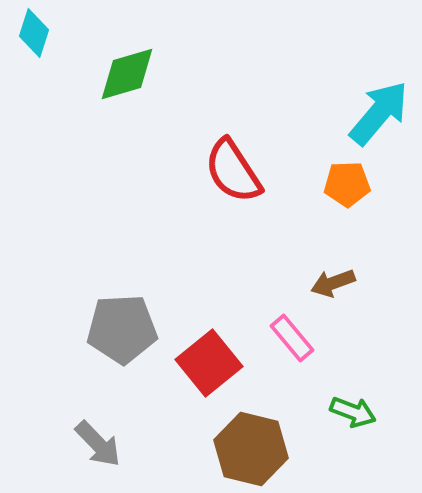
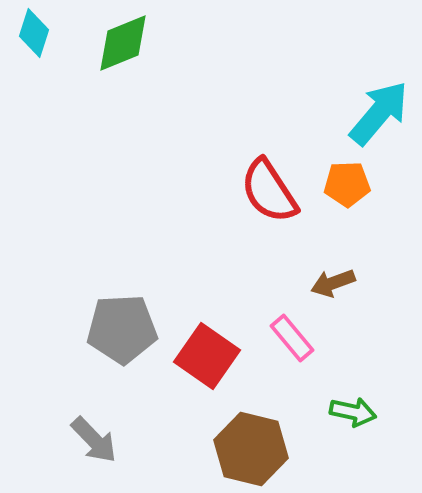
green diamond: moved 4 px left, 31 px up; rotated 6 degrees counterclockwise
red semicircle: moved 36 px right, 20 px down
red square: moved 2 px left, 7 px up; rotated 16 degrees counterclockwise
green arrow: rotated 9 degrees counterclockwise
gray arrow: moved 4 px left, 4 px up
